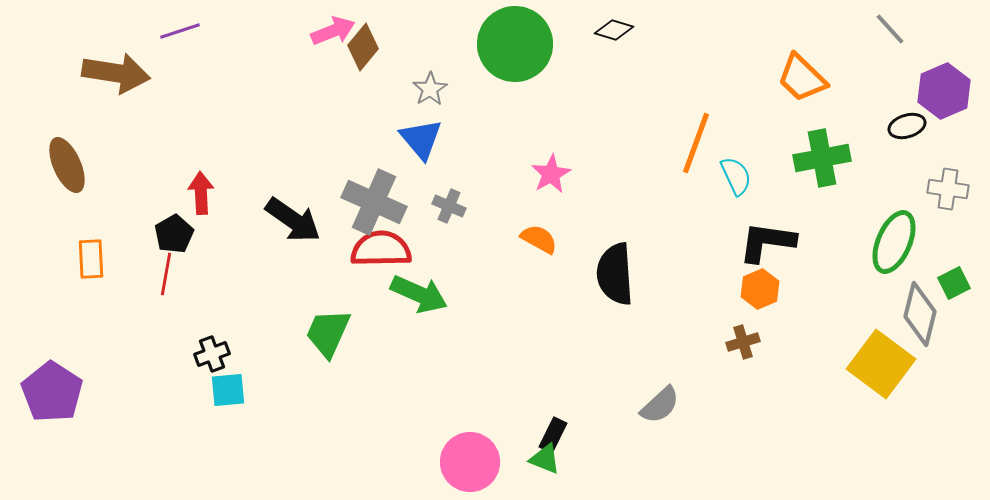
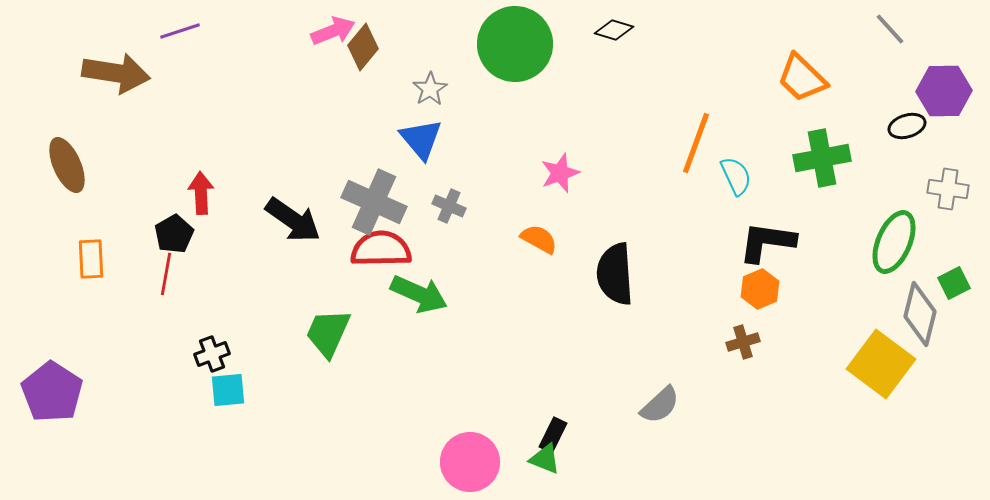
purple hexagon at (944, 91): rotated 22 degrees clockwise
pink star at (551, 174): moved 9 px right, 1 px up; rotated 9 degrees clockwise
